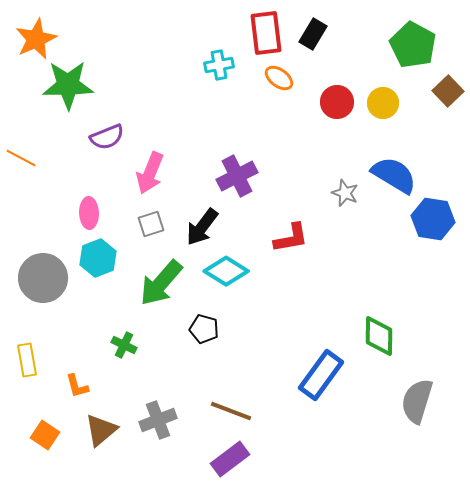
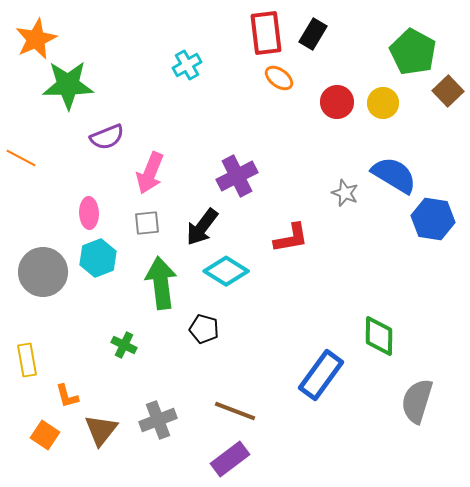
green pentagon: moved 7 px down
cyan cross: moved 32 px left; rotated 20 degrees counterclockwise
gray square: moved 4 px left, 1 px up; rotated 12 degrees clockwise
gray circle: moved 6 px up
green arrow: rotated 132 degrees clockwise
orange L-shape: moved 10 px left, 10 px down
brown line: moved 4 px right
brown triangle: rotated 12 degrees counterclockwise
